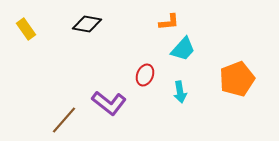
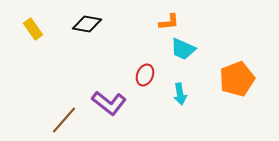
yellow rectangle: moved 7 px right
cyan trapezoid: rotated 72 degrees clockwise
cyan arrow: moved 2 px down
